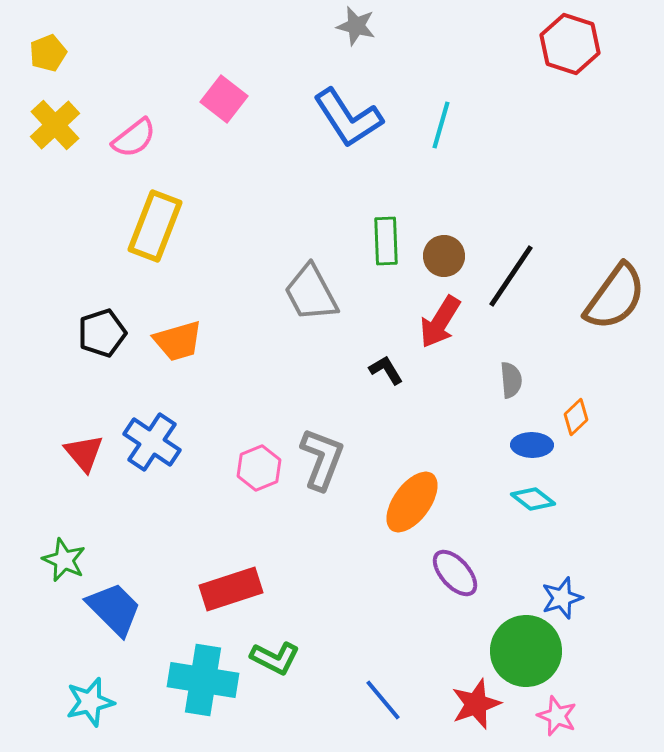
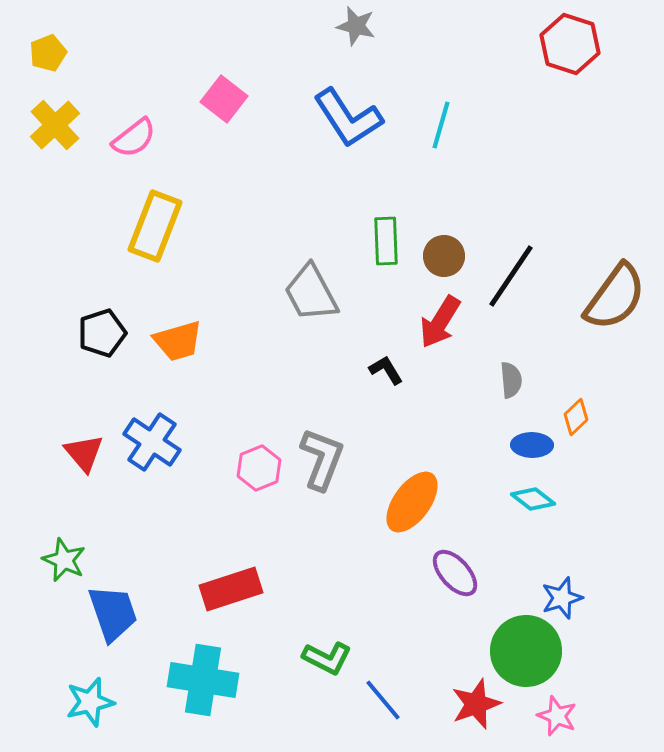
blue trapezoid: moved 1 px left, 4 px down; rotated 26 degrees clockwise
green L-shape: moved 52 px right
